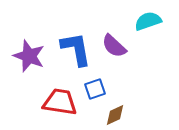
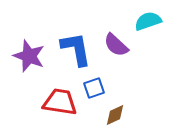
purple semicircle: moved 2 px right, 1 px up
blue square: moved 1 px left, 1 px up
